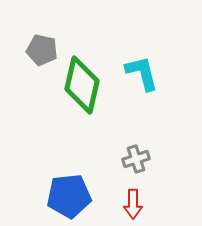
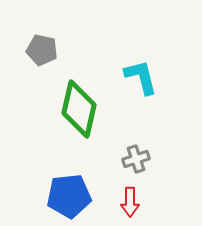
cyan L-shape: moved 1 px left, 4 px down
green diamond: moved 3 px left, 24 px down
red arrow: moved 3 px left, 2 px up
